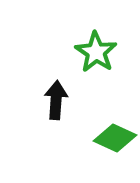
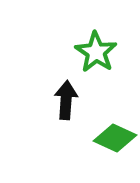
black arrow: moved 10 px right
